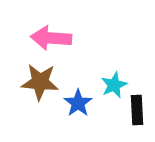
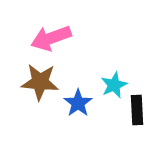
pink arrow: rotated 24 degrees counterclockwise
